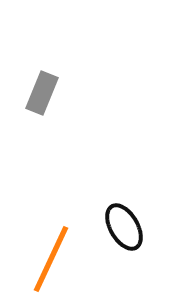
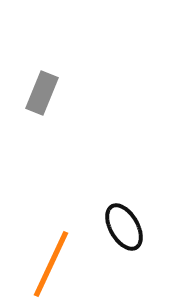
orange line: moved 5 px down
